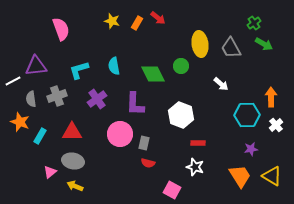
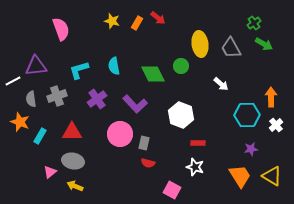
purple L-shape: rotated 45 degrees counterclockwise
